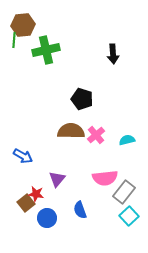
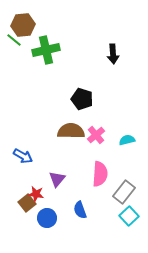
green line: rotated 56 degrees counterclockwise
pink semicircle: moved 5 px left, 4 px up; rotated 80 degrees counterclockwise
brown square: moved 1 px right
